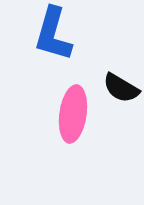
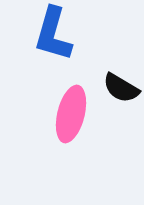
pink ellipse: moved 2 px left; rotated 6 degrees clockwise
